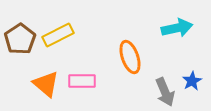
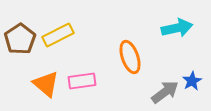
pink rectangle: rotated 8 degrees counterclockwise
gray arrow: rotated 104 degrees counterclockwise
